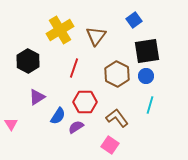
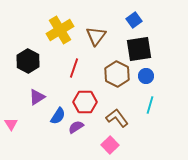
black square: moved 8 px left, 2 px up
pink square: rotated 12 degrees clockwise
